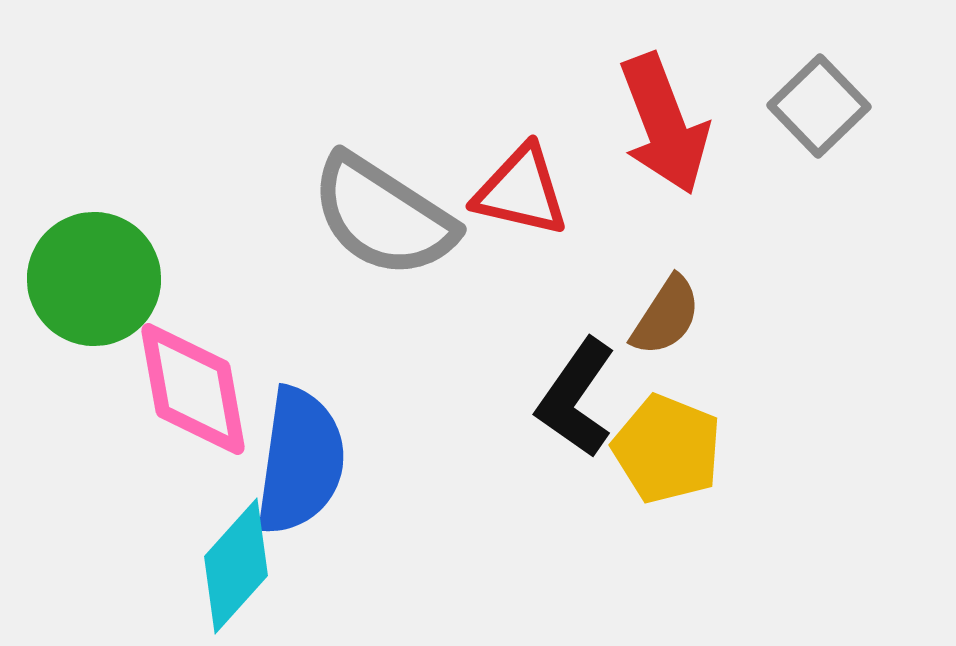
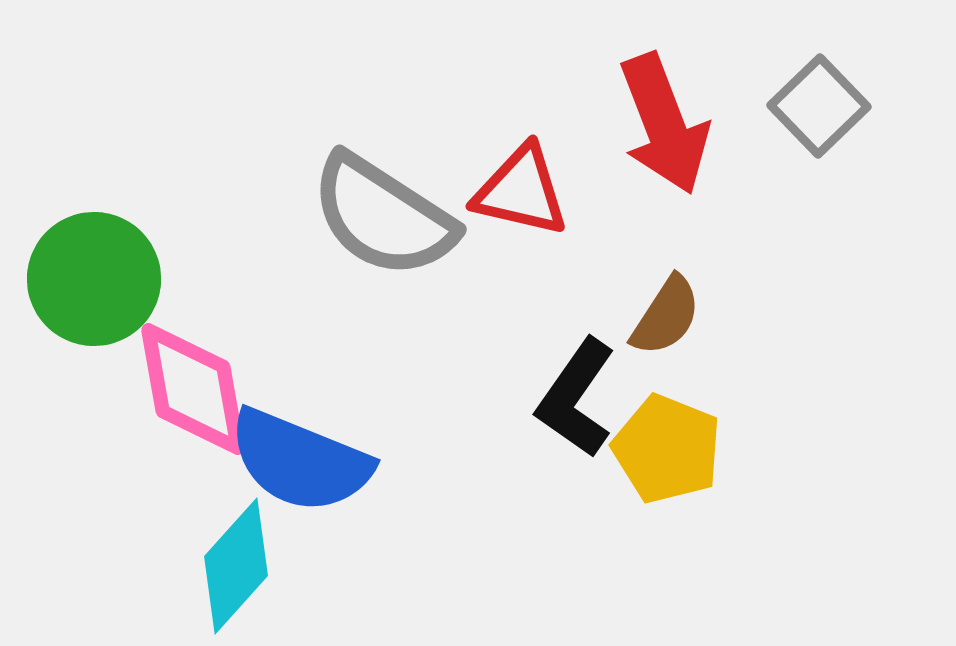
blue semicircle: rotated 104 degrees clockwise
